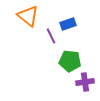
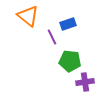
purple line: moved 1 px right, 1 px down
